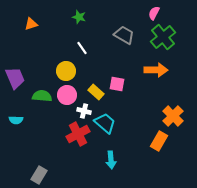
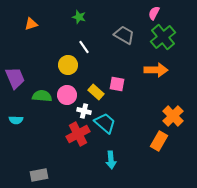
white line: moved 2 px right, 1 px up
yellow circle: moved 2 px right, 6 px up
gray rectangle: rotated 48 degrees clockwise
